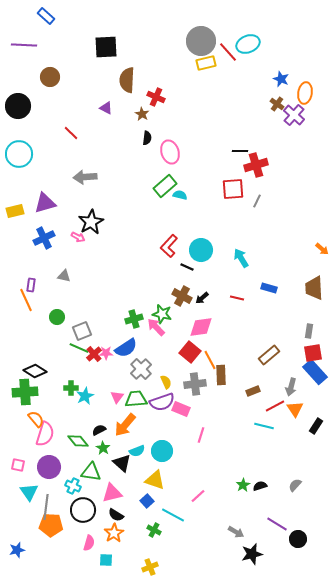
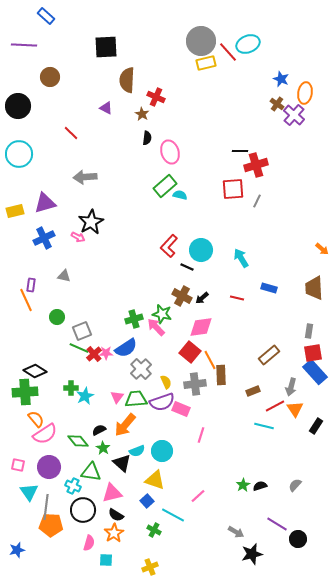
pink semicircle at (45, 434): rotated 40 degrees clockwise
